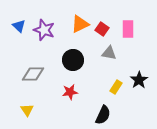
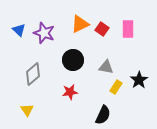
blue triangle: moved 4 px down
purple star: moved 3 px down
gray triangle: moved 3 px left, 14 px down
gray diamond: rotated 40 degrees counterclockwise
